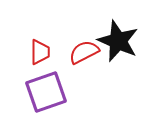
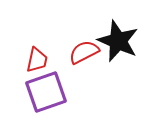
red trapezoid: moved 3 px left, 8 px down; rotated 12 degrees clockwise
